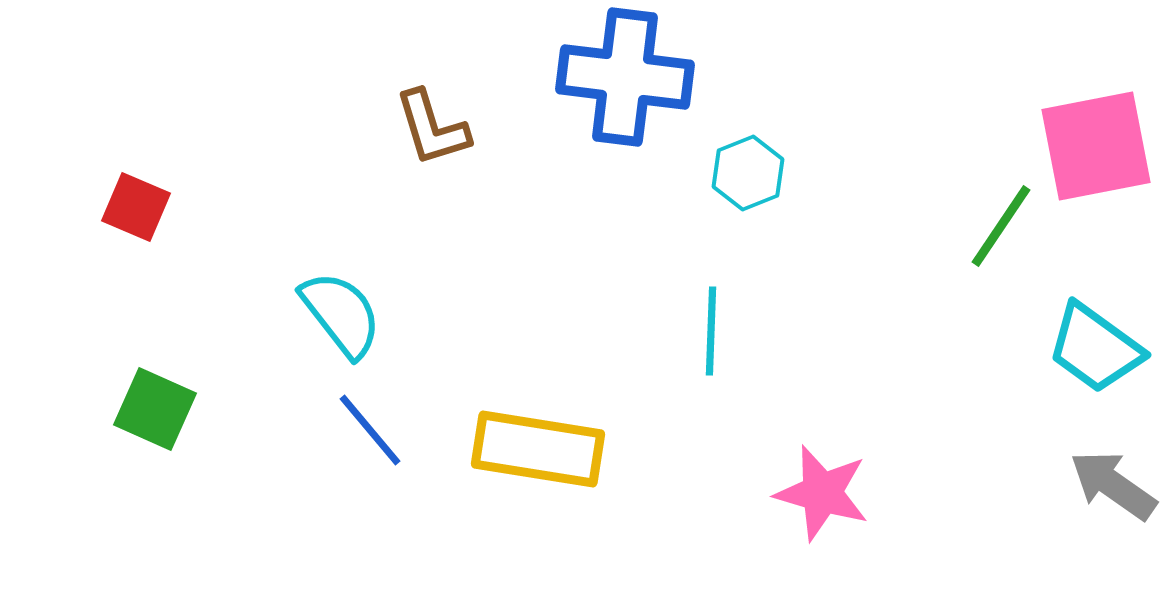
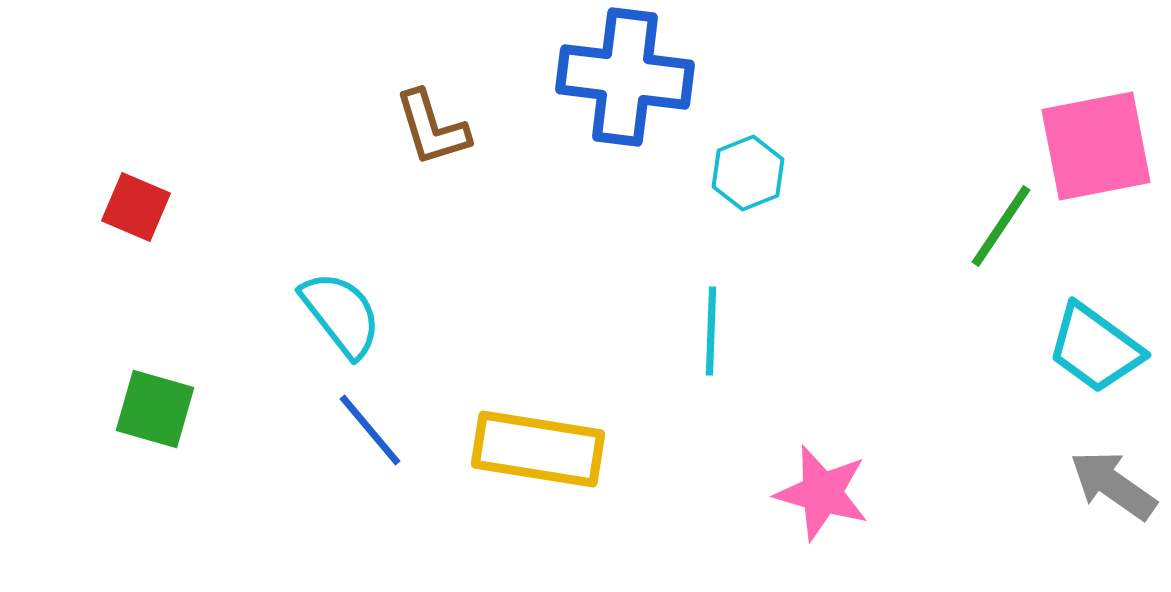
green square: rotated 8 degrees counterclockwise
